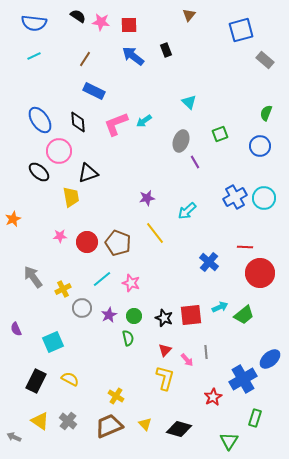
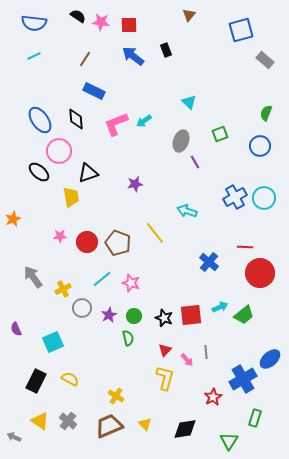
black diamond at (78, 122): moved 2 px left, 3 px up
purple star at (147, 198): moved 12 px left, 14 px up
cyan arrow at (187, 211): rotated 60 degrees clockwise
black diamond at (179, 429): moved 6 px right; rotated 25 degrees counterclockwise
